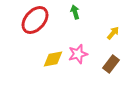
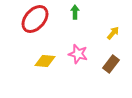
green arrow: rotated 16 degrees clockwise
red ellipse: moved 1 px up
pink star: rotated 30 degrees clockwise
yellow diamond: moved 8 px left, 2 px down; rotated 15 degrees clockwise
